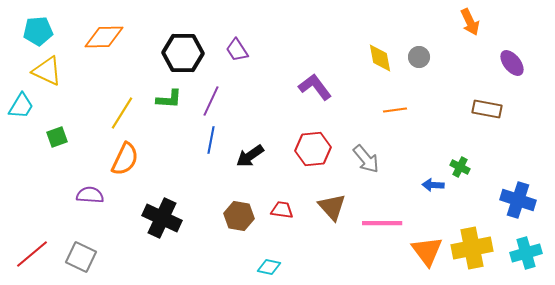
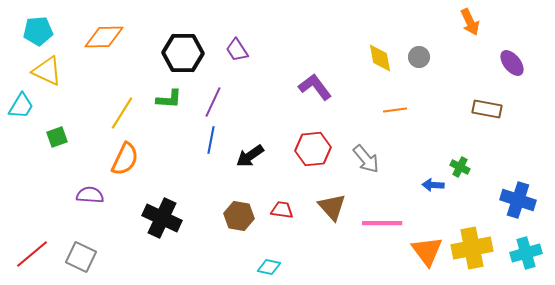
purple line: moved 2 px right, 1 px down
